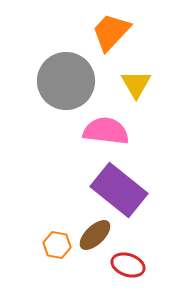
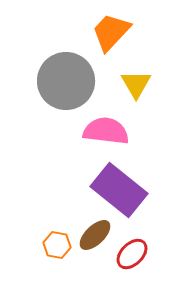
red ellipse: moved 4 px right, 11 px up; rotated 64 degrees counterclockwise
